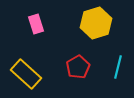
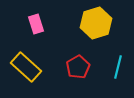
yellow rectangle: moved 7 px up
